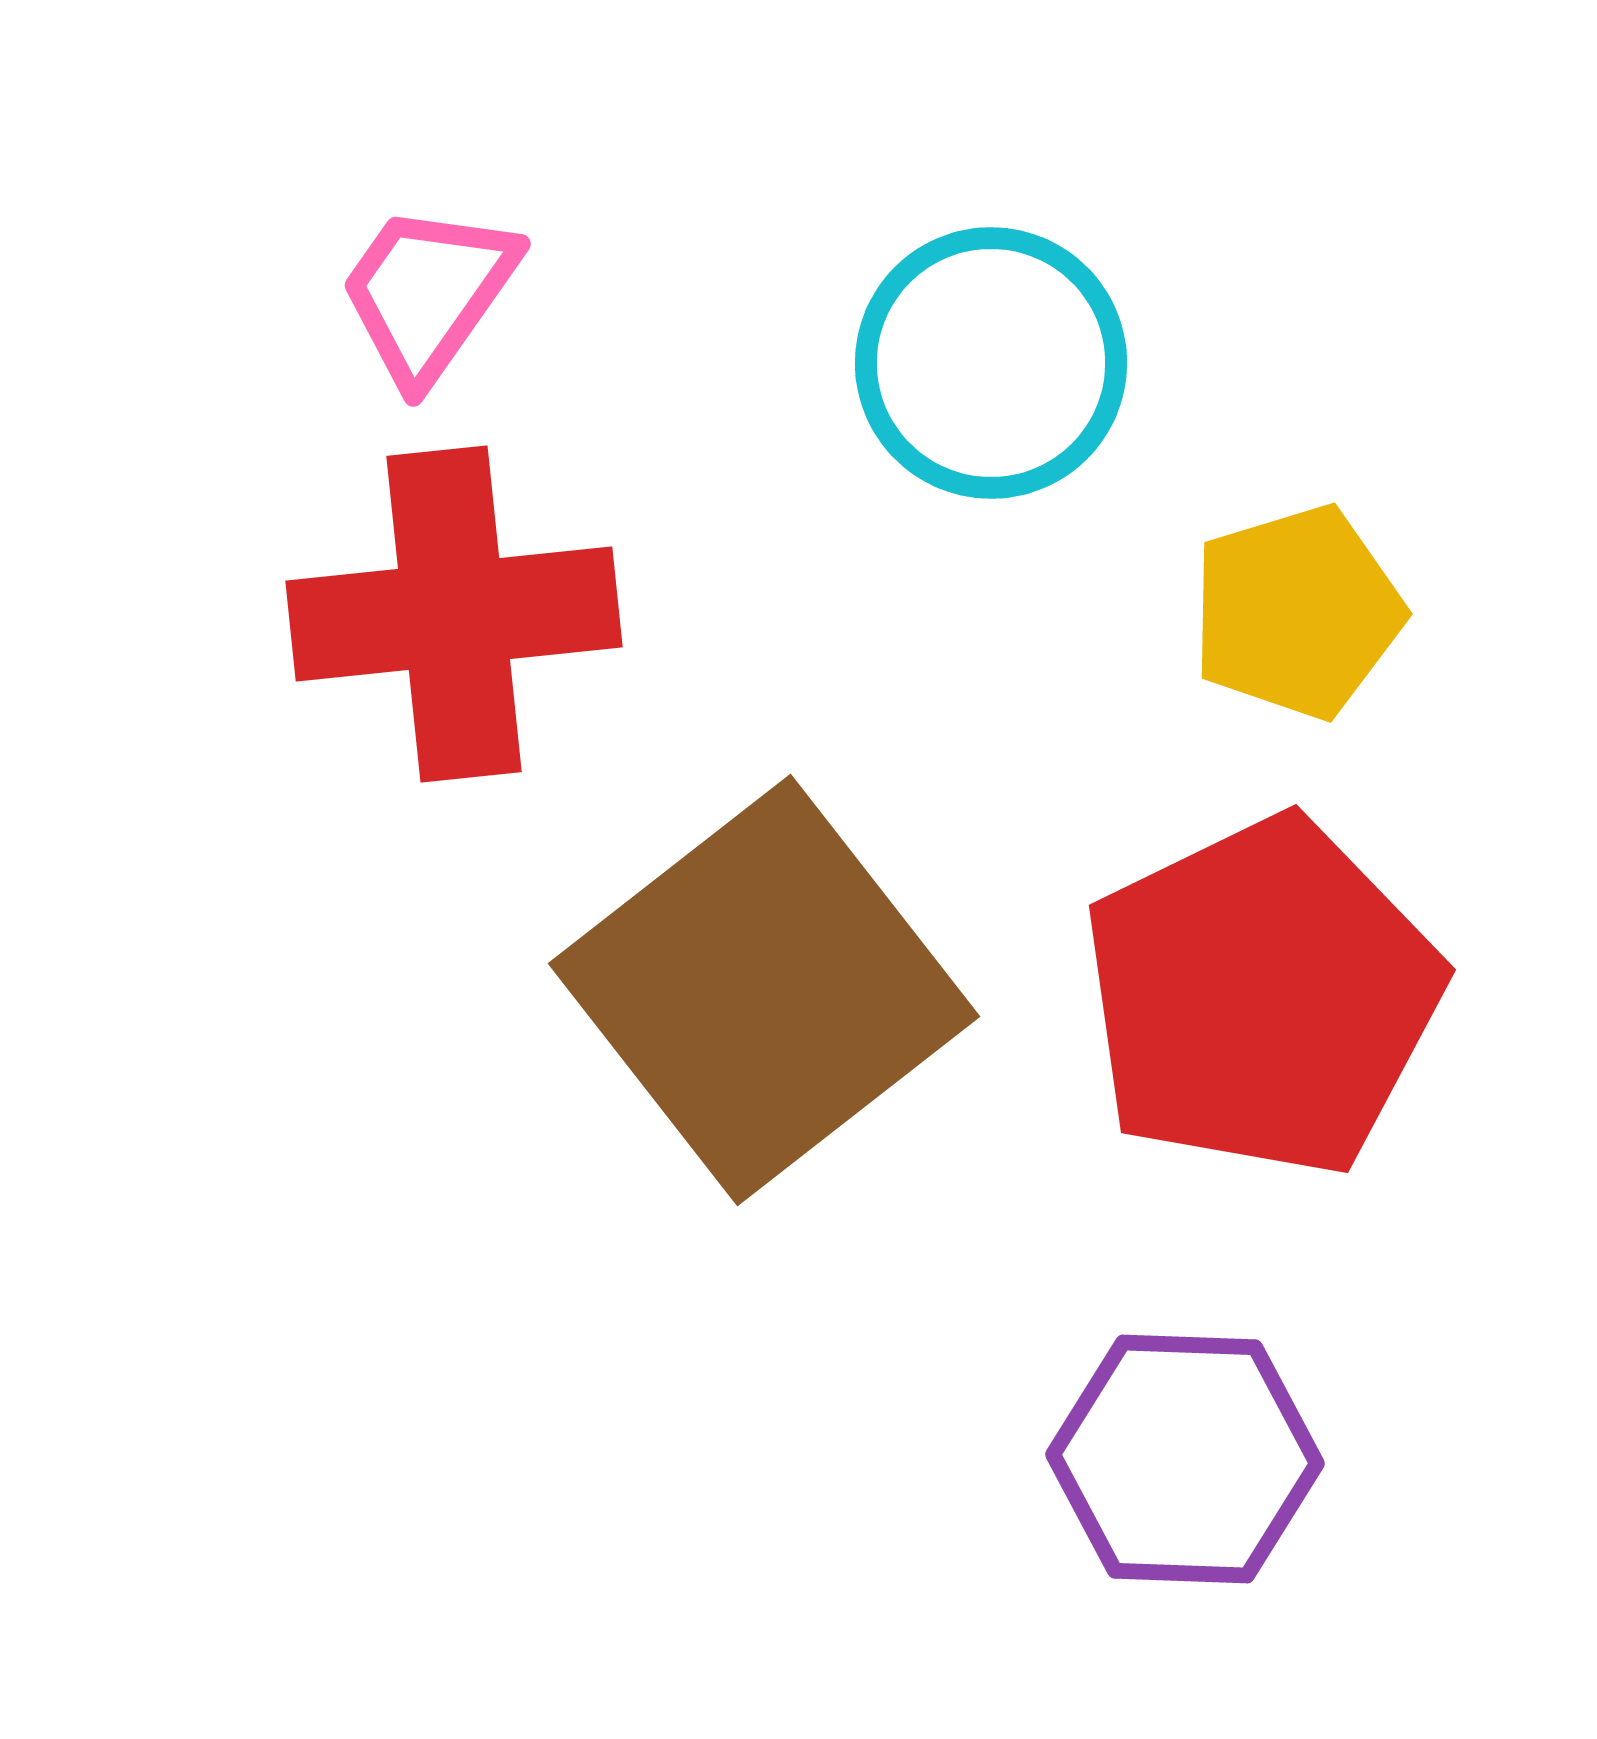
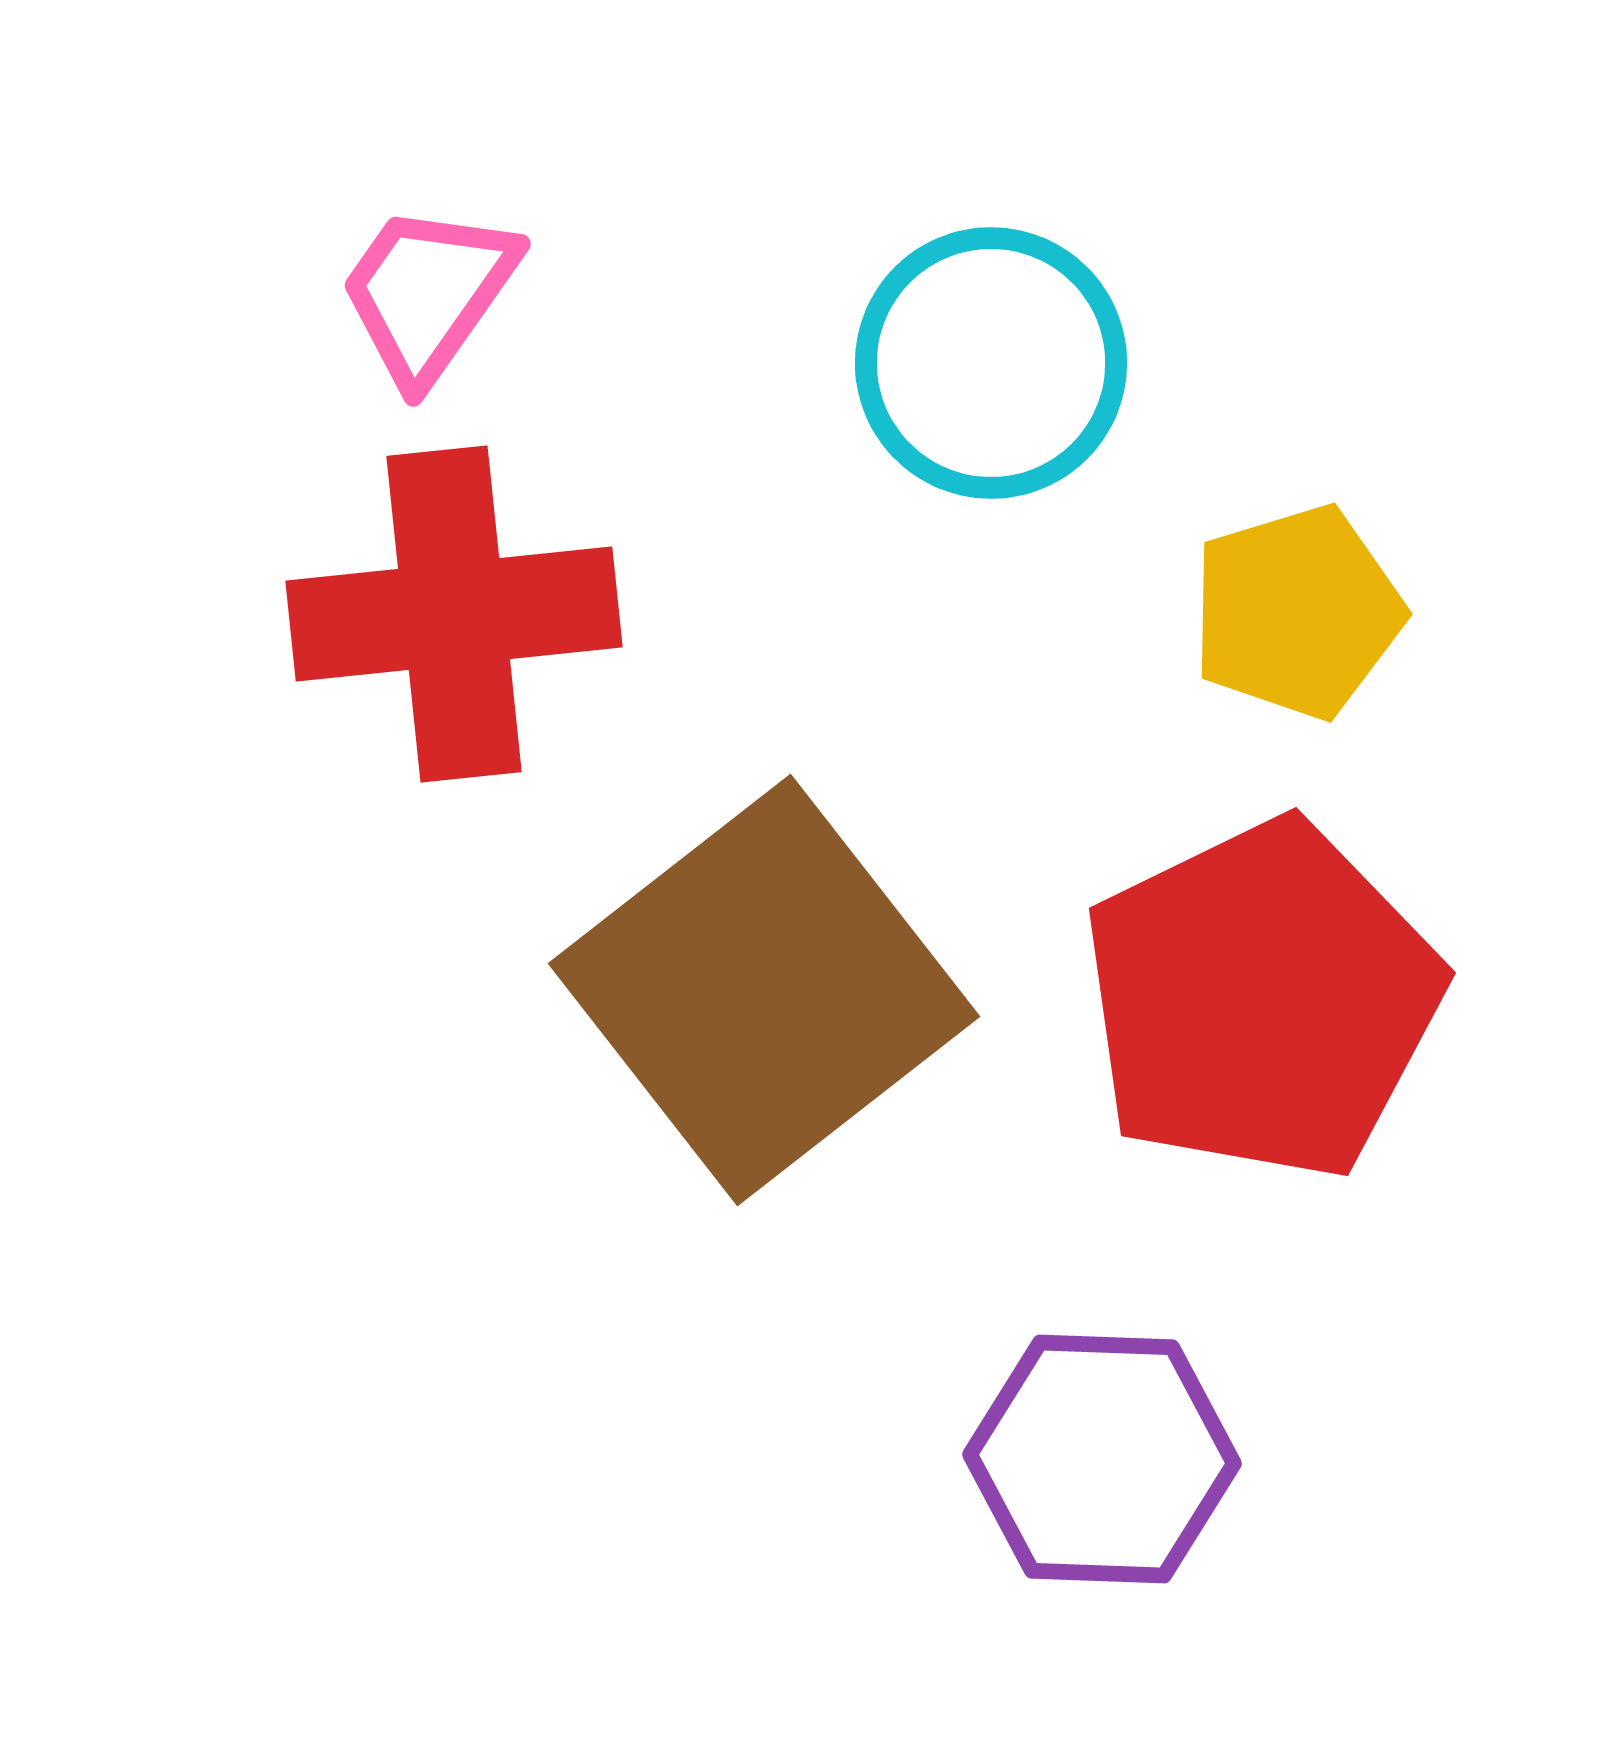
red pentagon: moved 3 px down
purple hexagon: moved 83 px left
